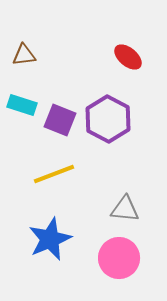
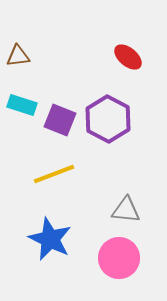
brown triangle: moved 6 px left, 1 px down
gray triangle: moved 1 px right, 1 px down
blue star: rotated 24 degrees counterclockwise
